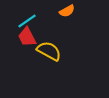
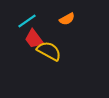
orange semicircle: moved 8 px down
red trapezoid: moved 7 px right, 2 px down; rotated 10 degrees counterclockwise
